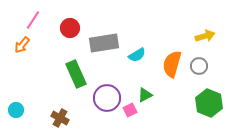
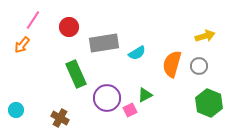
red circle: moved 1 px left, 1 px up
cyan semicircle: moved 2 px up
